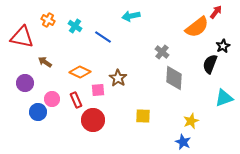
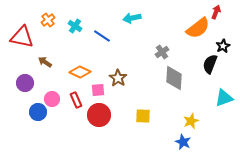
red arrow: rotated 16 degrees counterclockwise
cyan arrow: moved 1 px right, 2 px down
orange cross: rotated 24 degrees clockwise
orange semicircle: moved 1 px right, 1 px down
blue line: moved 1 px left, 1 px up
gray cross: rotated 16 degrees clockwise
red circle: moved 6 px right, 5 px up
